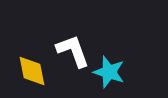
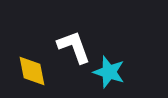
white L-shape: moved 1 px right, 4 px up
